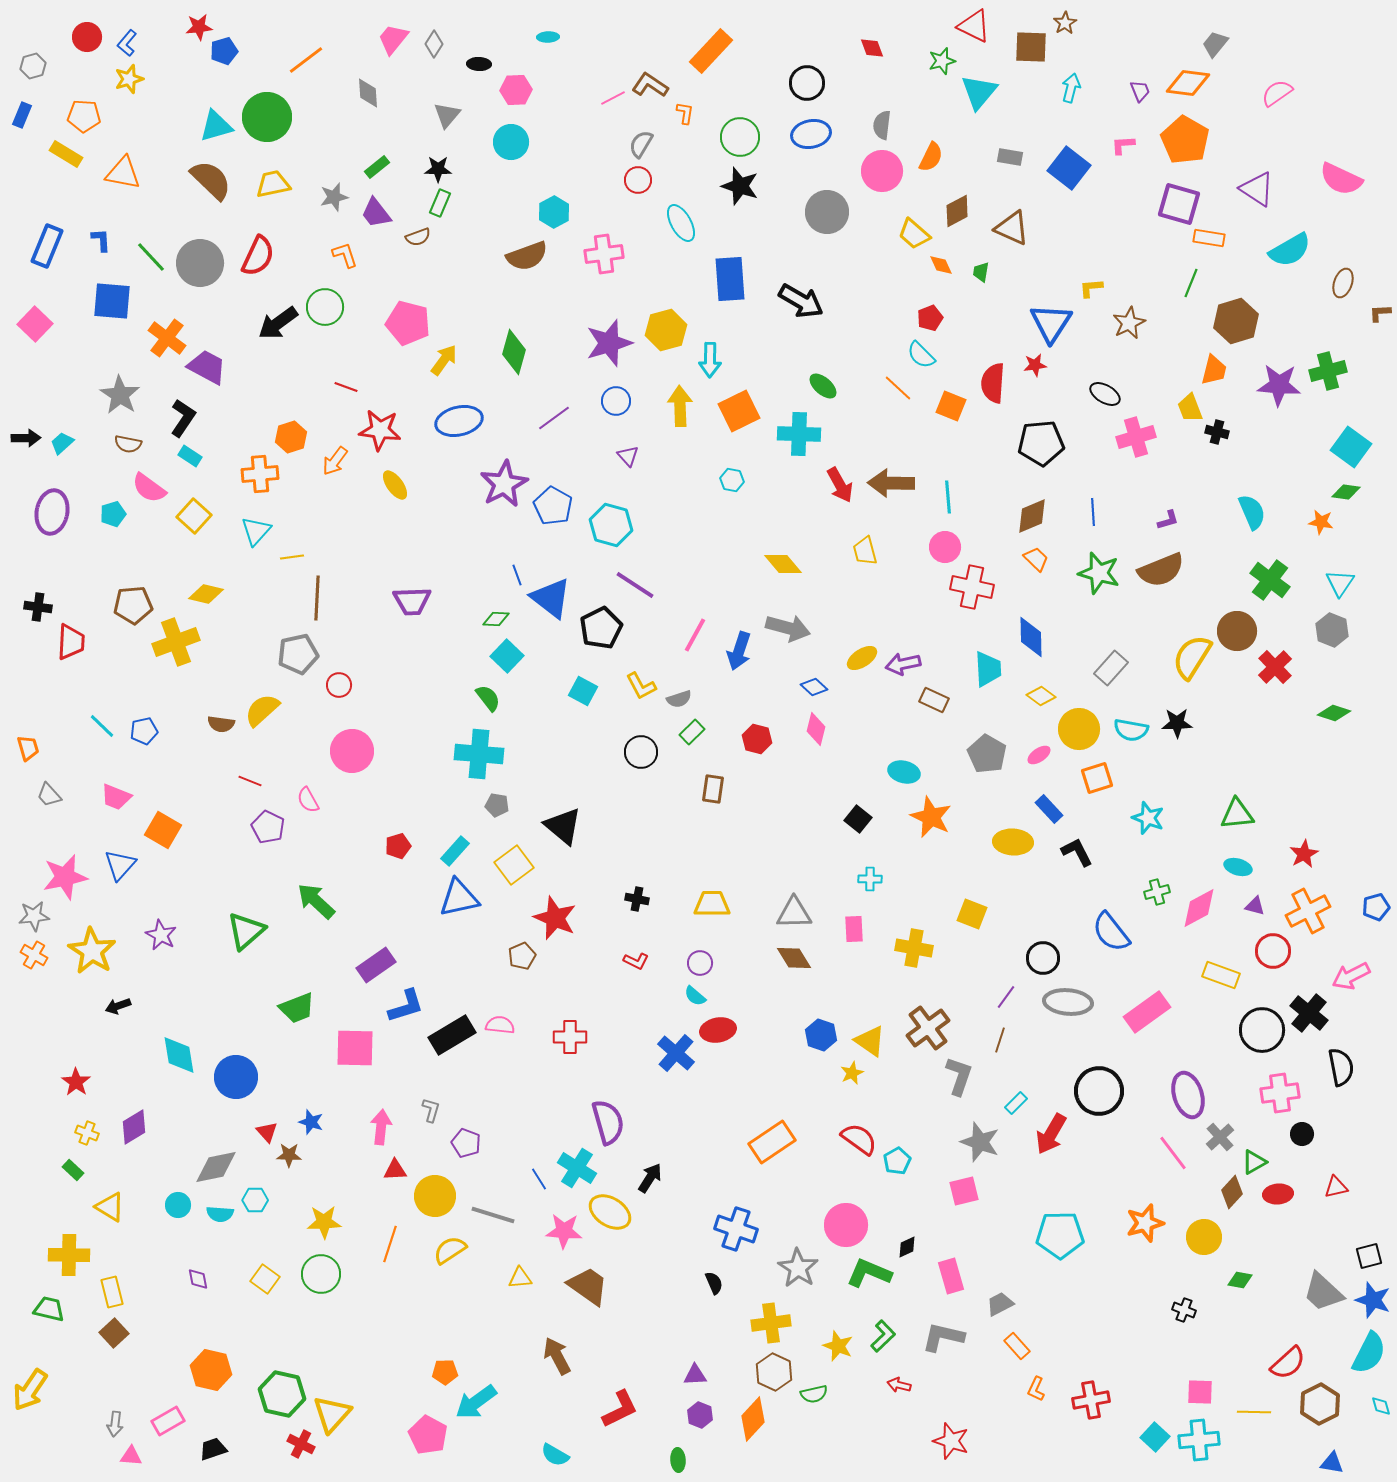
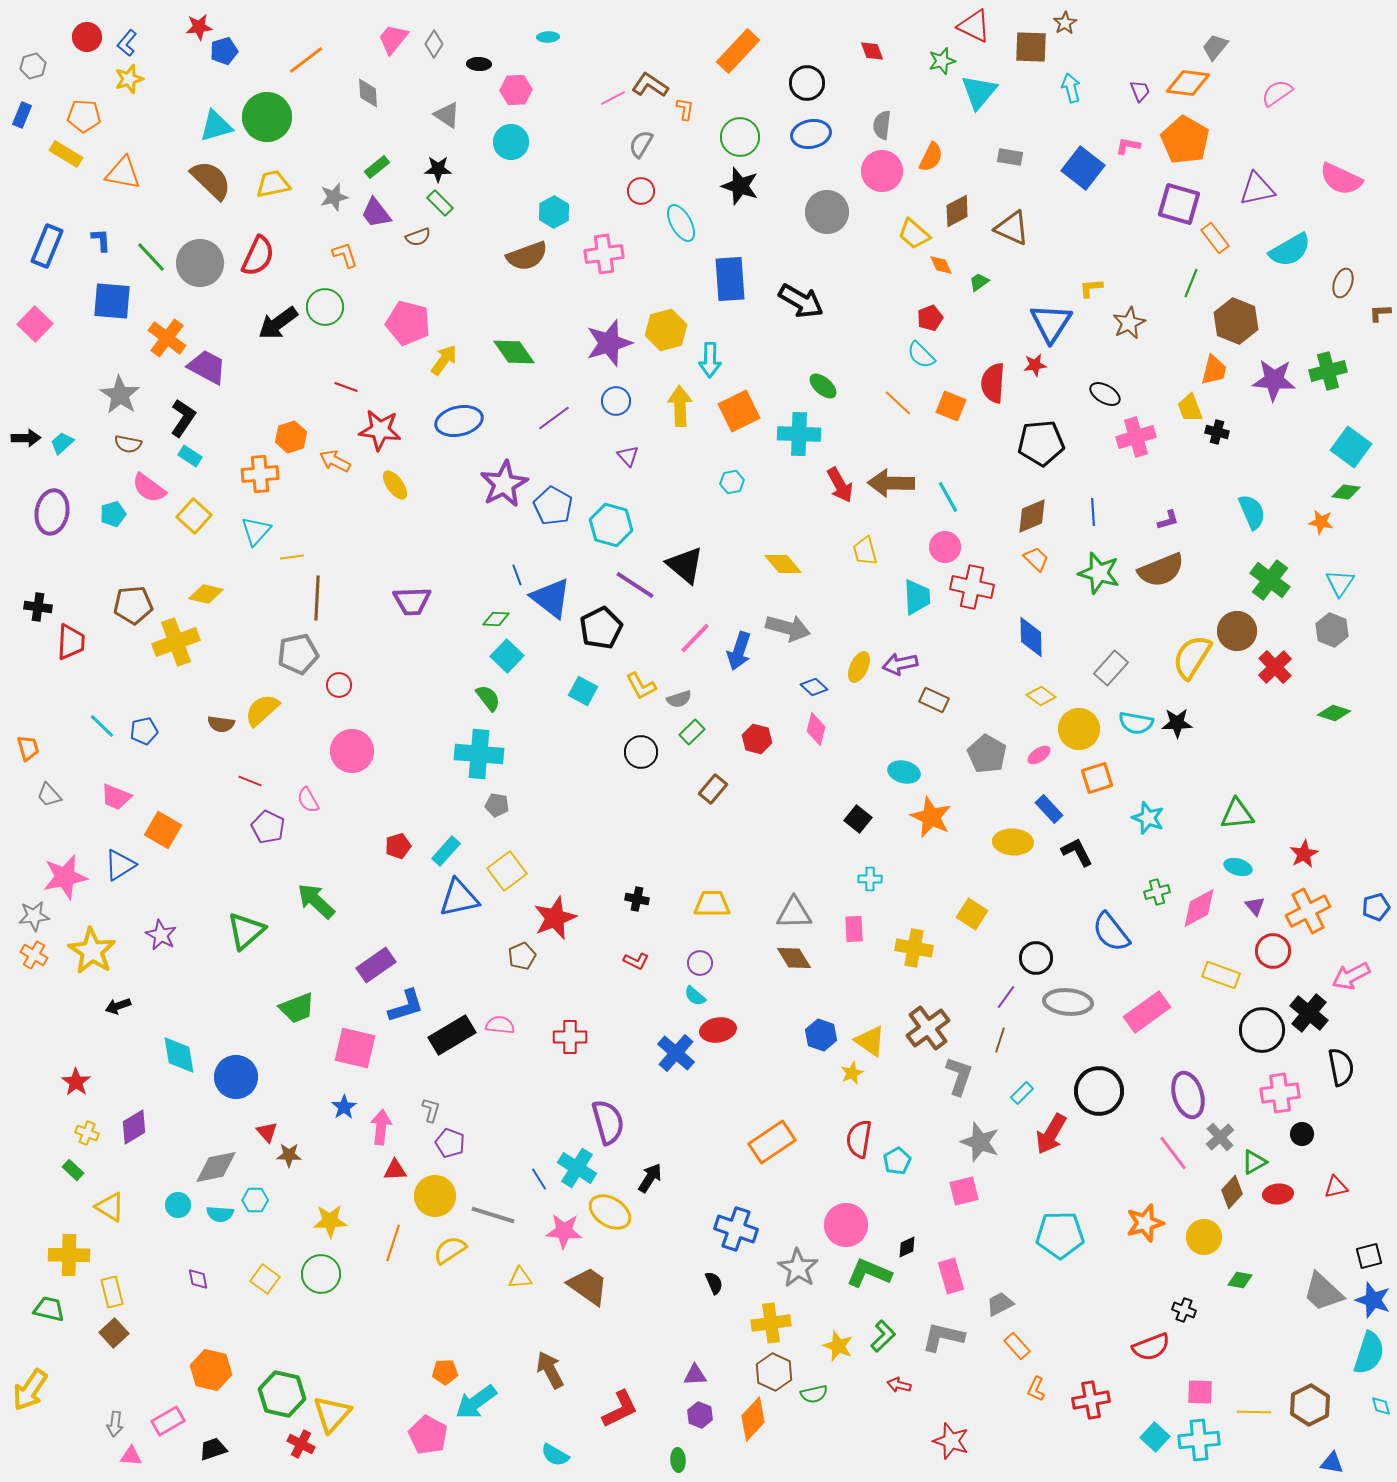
gray trapezoid at (1215, 44): moved 3 px down
red diamond at (872, 48): moved 3 px down
orange rectangle at (711, 51): moved 27 px right
cyan arrow at (1071, 88): rotated 28 degrees counterclockwise
orange L-shape at (685, 113): moved 4 px up
gray triangle at (447, 115): rotated 36 degrees counterclockwise
pink L-shape at (1123, 145): moved 5 px right, 1 px down; rotated 15 degrees clockwise
blue square at (1069, 168): moved 14 px right
red circle at (638, 180): moved 3 px right, 11 px down
purple triangle at (1257, 189): rotated 45 degrees counterclockwise
green rectangle at (440, 203): rotated 68 degrees counterclockwise
orange rectangle at (1209, 238): moved 6 px right; rotated 44 degrees clockwise
green trapezoid at (981, 272): moved 2 px left, 10 px down; rotated 45 degrees clockwise
brown hexagon at (1236, 321): rotated 21 degrees counterclockwise
green diamond at (514, 352): rotated 51 degrees counterclockwise
purple star at (1279, 385): moved 5 px left, 5 px up
orange line at (898, 388): moved 15 px down
orange arrow at (335, 461): rotated 80 degrees clockwise
cyan hexagon at (732, 480): moved 2 px down; rotated 20 degrees counterclockwise
cyan line at (948, 497): rotated 24 degrees counterclockwise
pink line at (695, 635): moved 3 px down; rotated 15 degrees clockwise
yellow ellipse at (862, 658): moved 3 px left, 9 px down; rotated 32 degrees counterclockwise
purple arrow at (903, 664): moved 3 px left
cyan trapezoid at (988, 669): moved 71 px left, 72 px up
cyan semicircle at (1131, 730): moved 5 px right, 7 px up
brown rectangle at (713, 789): rotated 32 degrees clockwise
black triangle at (563, 826): moved 122 px right, 261 px up
cyan rectangle at (455, 851): moved 9 px left
blue triangle at (120, 865): rotated 16 degrees clockwise
yellow square at (514, 865): moved 7 px left, 6 px down
purple triangle at (1255, 906): rotated 35 degrees clockwise
yellow square at (972, 914): rotated 12 degrees clockwise
red star at (555, 918): rotated 27 degrees clockwise
black circle at (1043, 958): moved 7 px left
pink square at (355, 1048): rotated 12 degrees clockwise
cyan rectangle at (1016, 1103): moved 6 px right, 10 px up
blue star at (311, 1122): moved 33 px right, 15 px up; rotated 20 degrees clockwise
red semicircle at (859, 1139): rotated 117 degrees counterclockwise
purple pentagon at (466, 1143): moved 16 px left
yellow star at (324, 1222): moved 6 px right, 1 px up
orange line at (390, 1244): moved 3 px right, 1 px up
cyan semicircle at (1369, 1353): rotated 9 degrees counterclockwise
brown arrow at (557, 1356): moved 7 px left, 14 px down
red semicircle at (1288, 1363): moved 137 px left, 16 px up; rotated 21 degrees clockwise
brown hexagon at (1320, 1404): moved 10 px left, 1 px down
